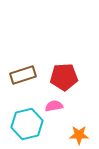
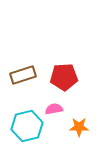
pink semicircle: moved 3 px down
cyan hexagon: moved 2 px down
orange star: moved 8 px up
